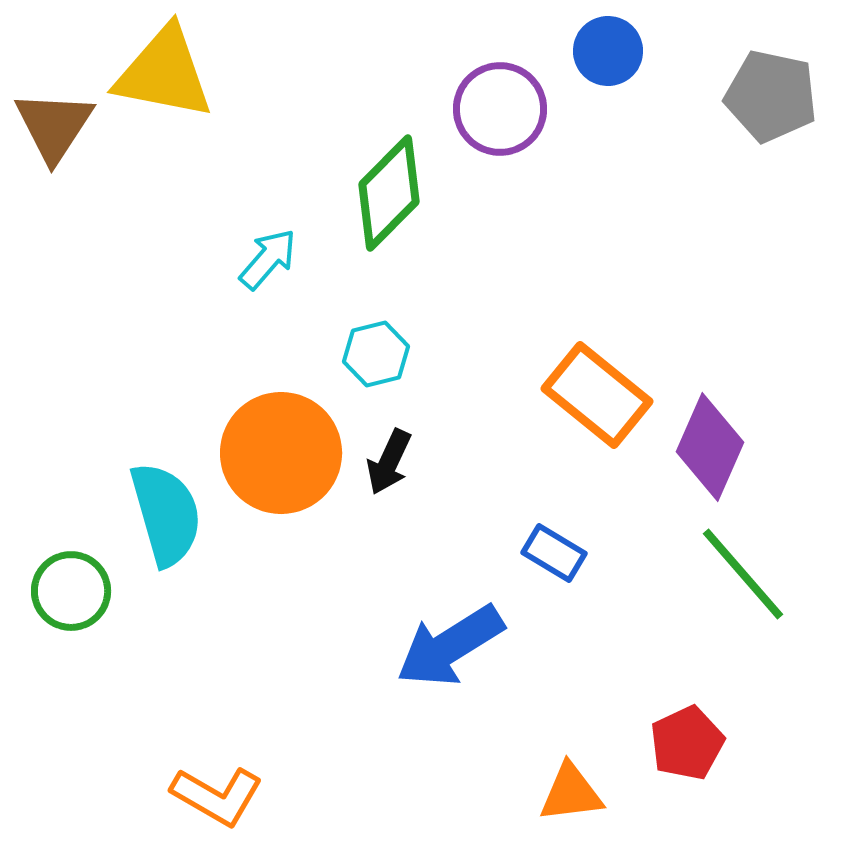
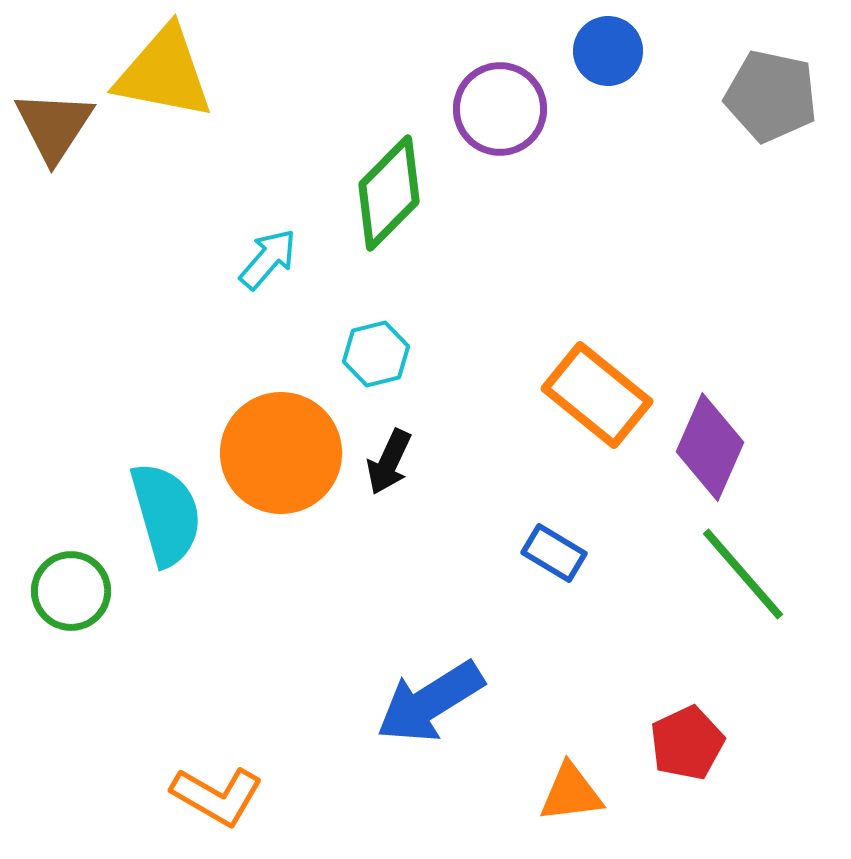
blue arrow: moved 20 px left, 56 px down
